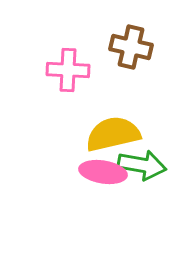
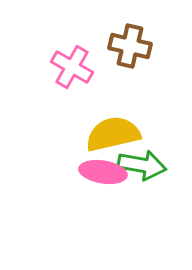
brown cross: moved 1 px left, 1 px up
pink cross: moved 4 px right, 3 px up; rotated 27 degrees clockwise
